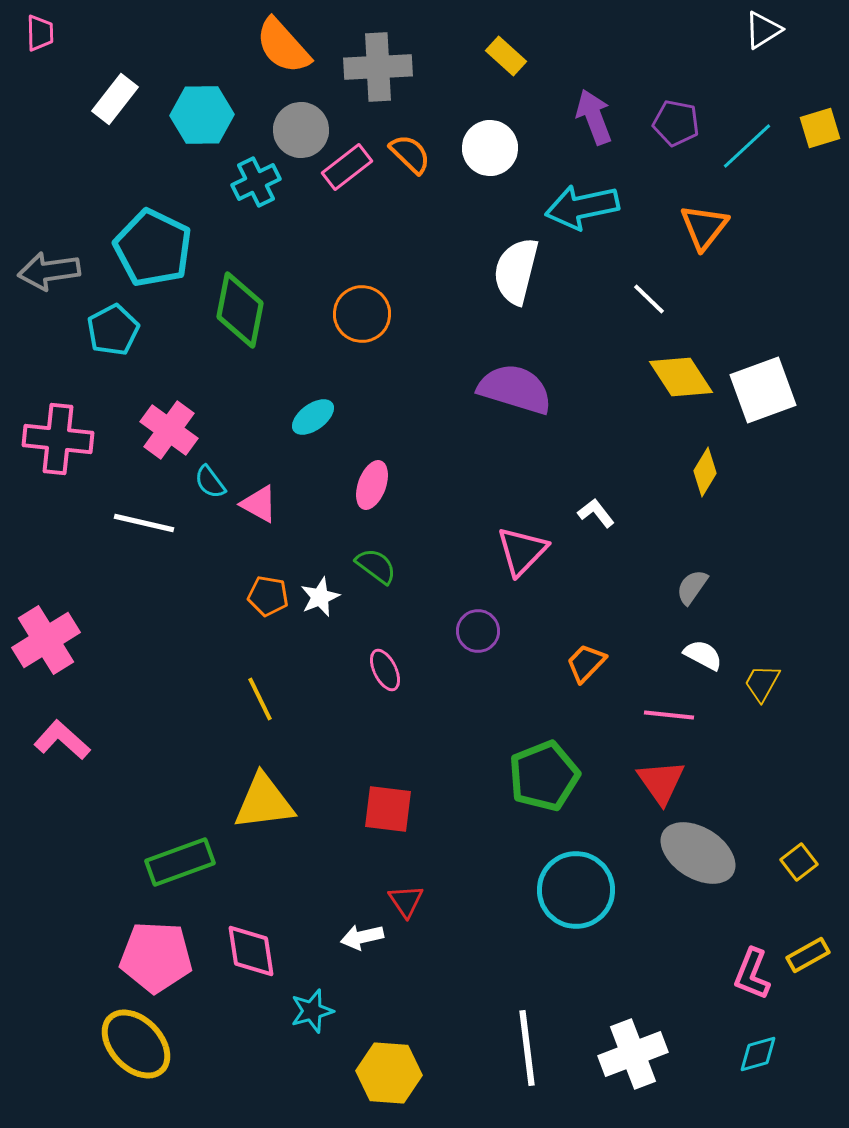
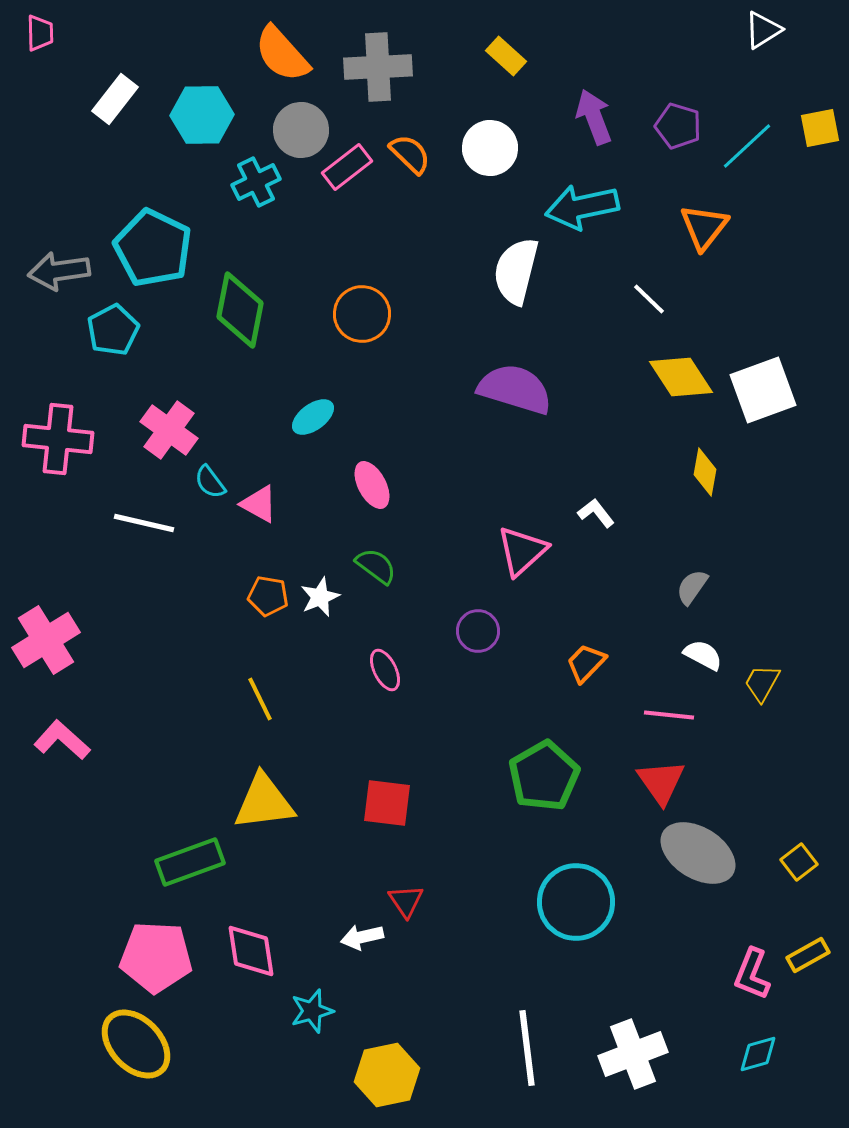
orange semicircle at (283, 46): moved 1 px left, 8 px down
purple pentagon at (676, 123): moved 2 px right, 3 px down; rotated 6 degrees clockwise
yellow square at (820, 128): rotated 6 degrees clockwise
gray arrow at (49, 271): moved 10 px right
yellow diamond at (705, 472): rotated 21 degrees counterclockwise
pink ellipse at (372, 485): rotated 48 degrees counterclockwise
pink triangle at (522, 551): rotated 4 degrees clockwise
green pentagon at (544, 776): rotated 8 degrees counterclockwise
red square at (388, 809): moved 1 px left, 6 px up
green rectangle at (180, 862): moved 10 px right
cyan circle at (576, 890): moved 12 px down
yellow hexagon at (389, 1073): moved 2 px left, 2 px down; rotated 16 degrees counterclockwise
